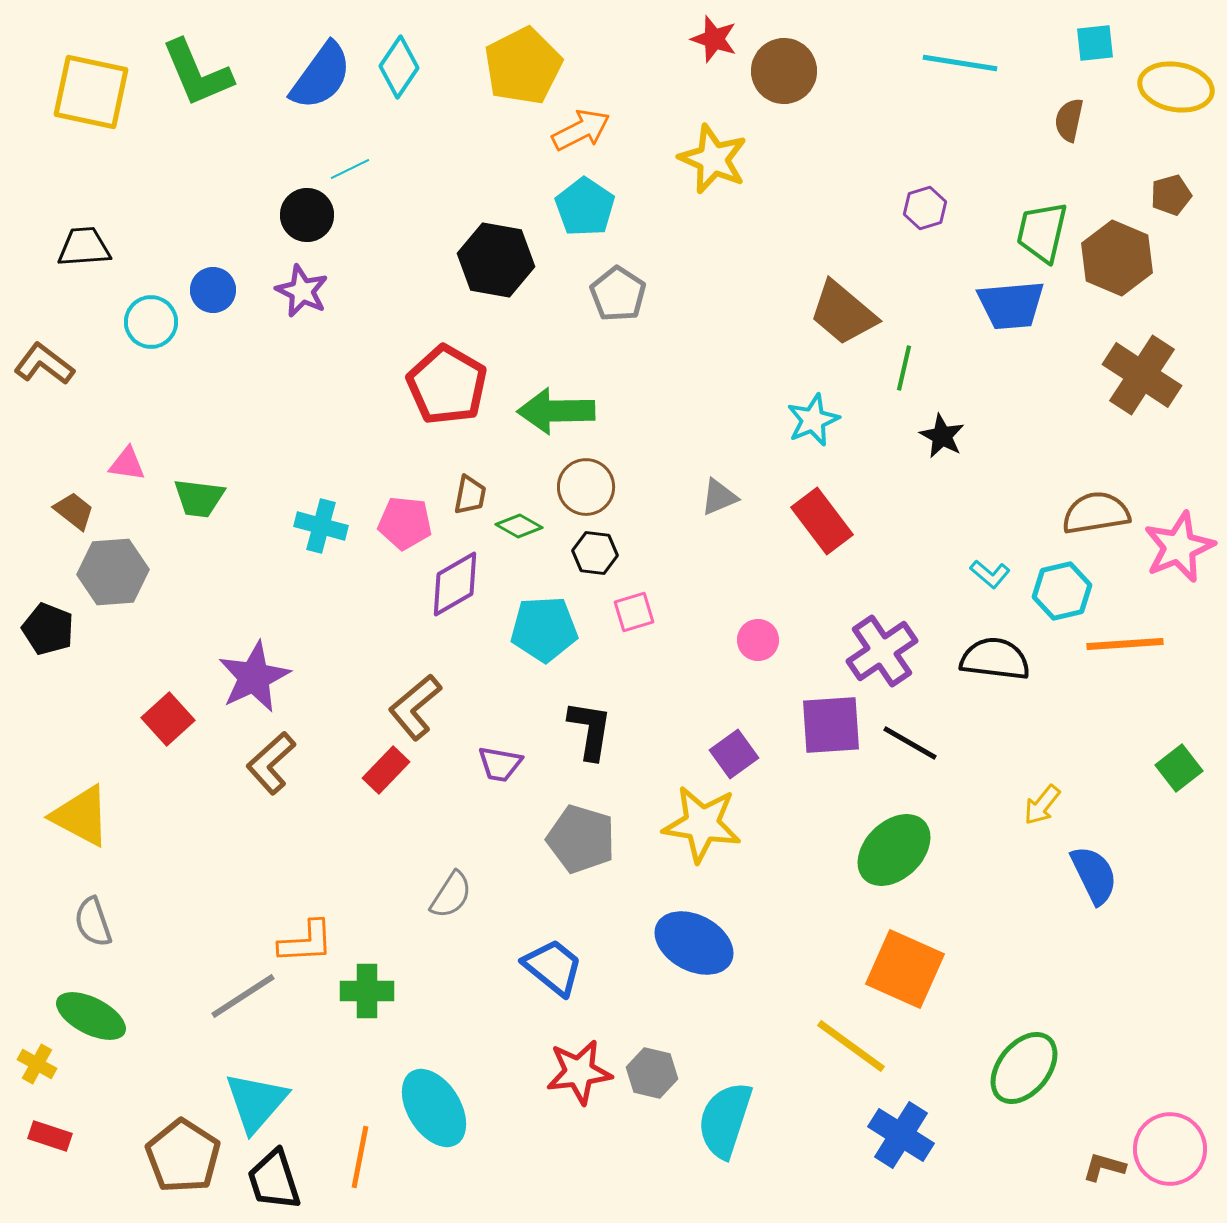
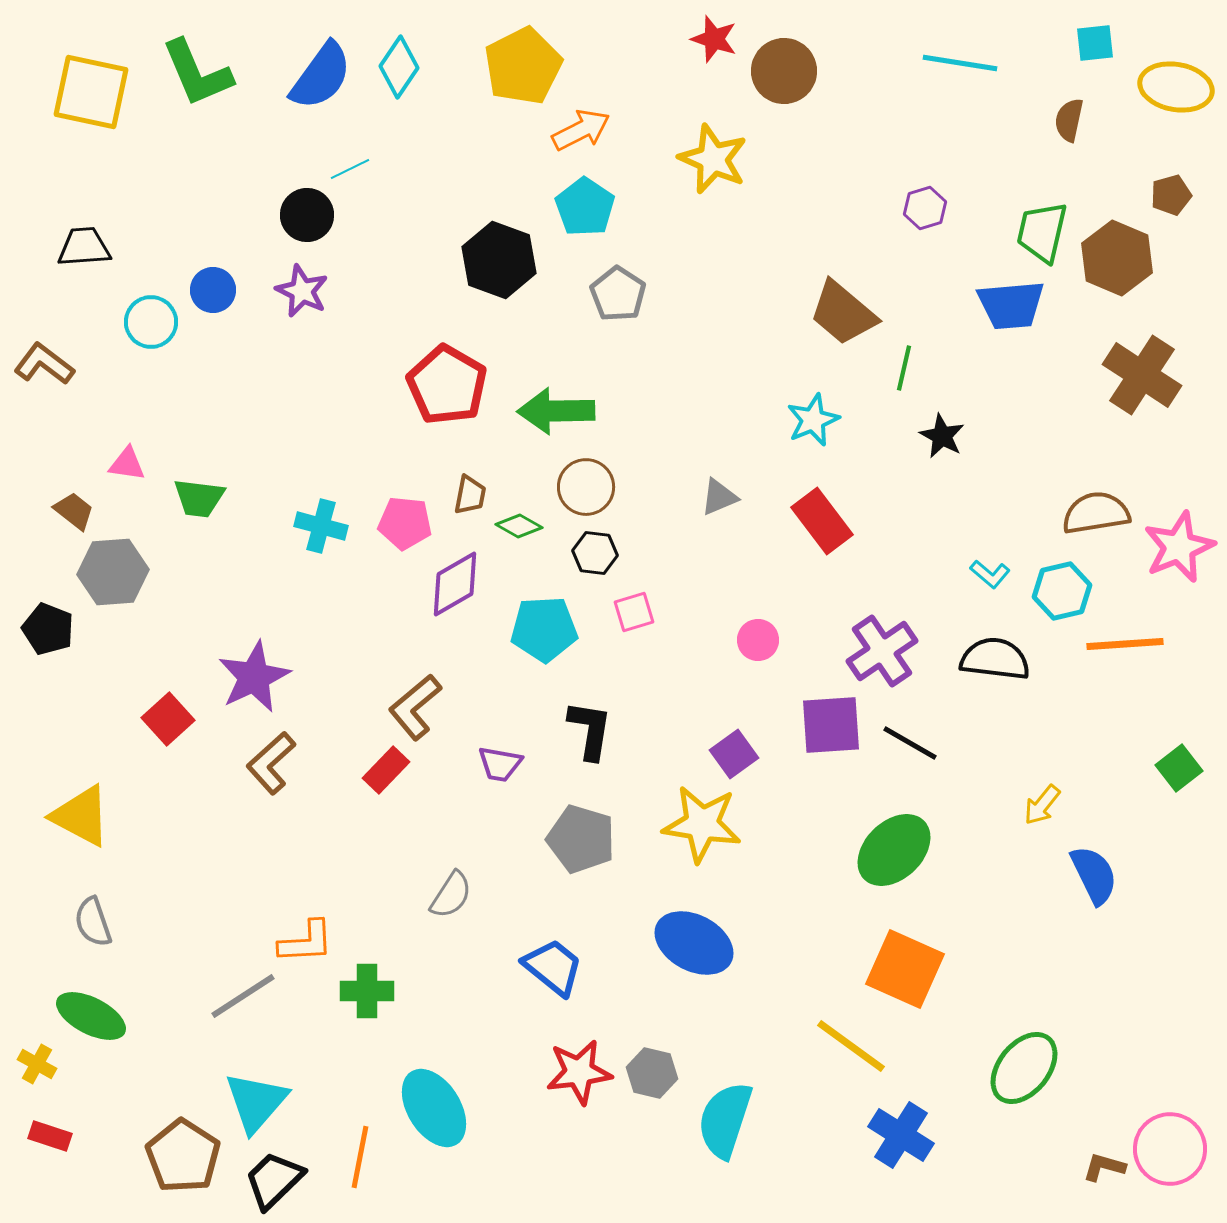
black hexagon at (496, 260): moved 3 px right; rotated 10 degrees clockwise
black trapezoid at (274, 1180): rotated 64 degrees clockwise
